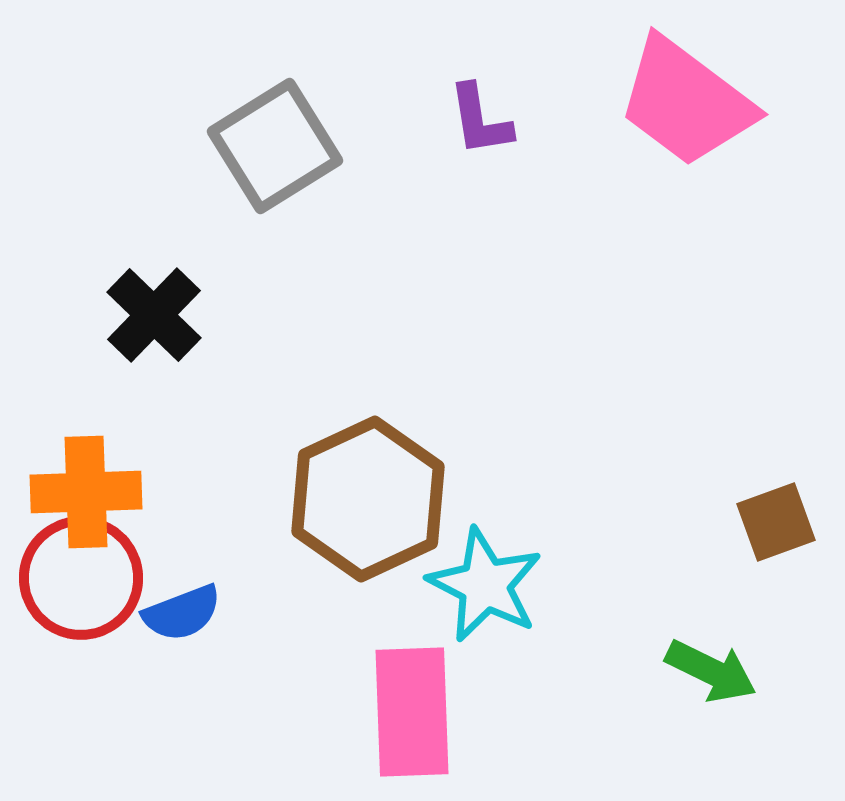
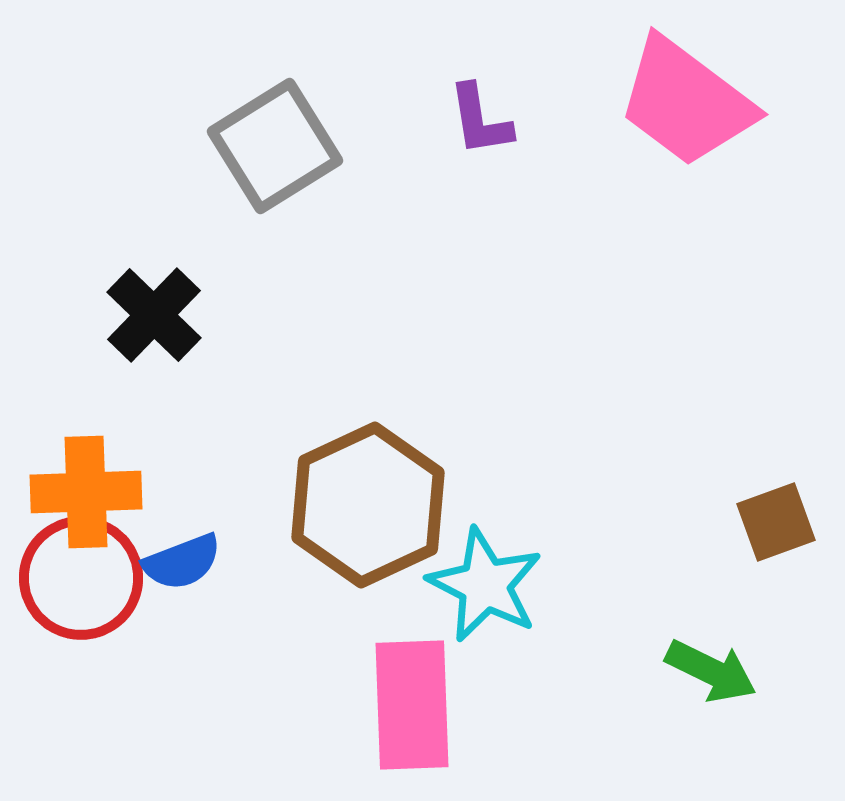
brown hexagon: moved 6 px down
blue semicircle: moved 51 px up
pink rectangle: moved 7 px up
